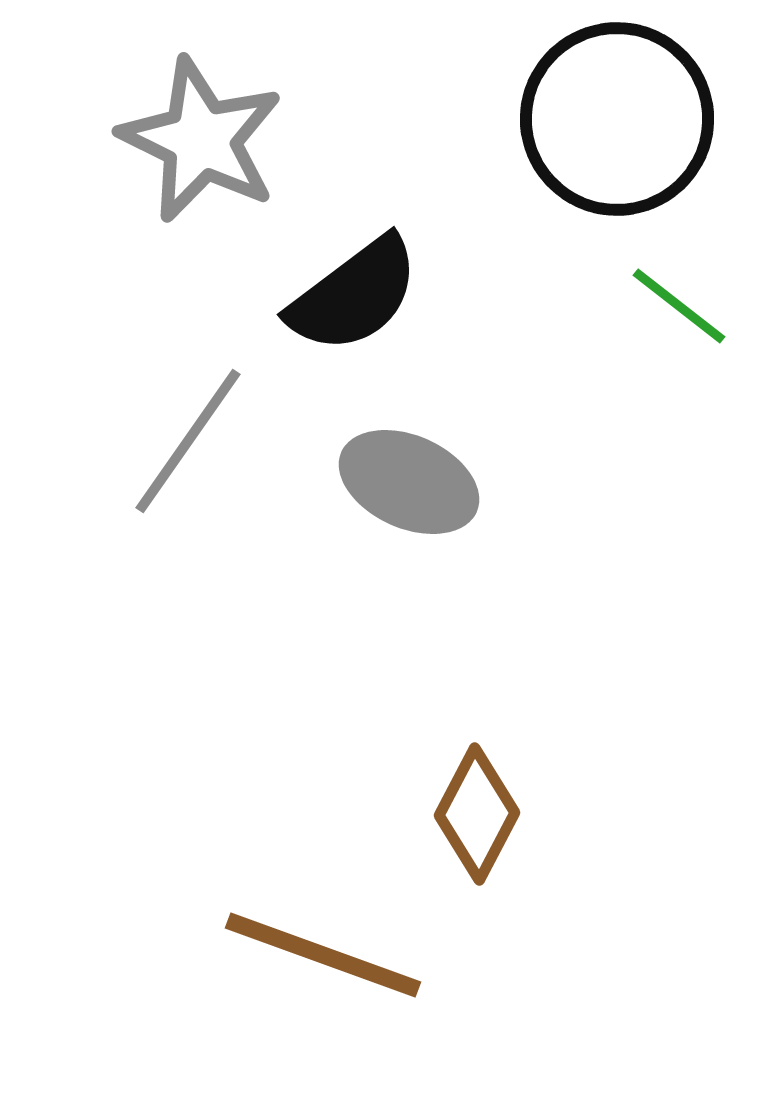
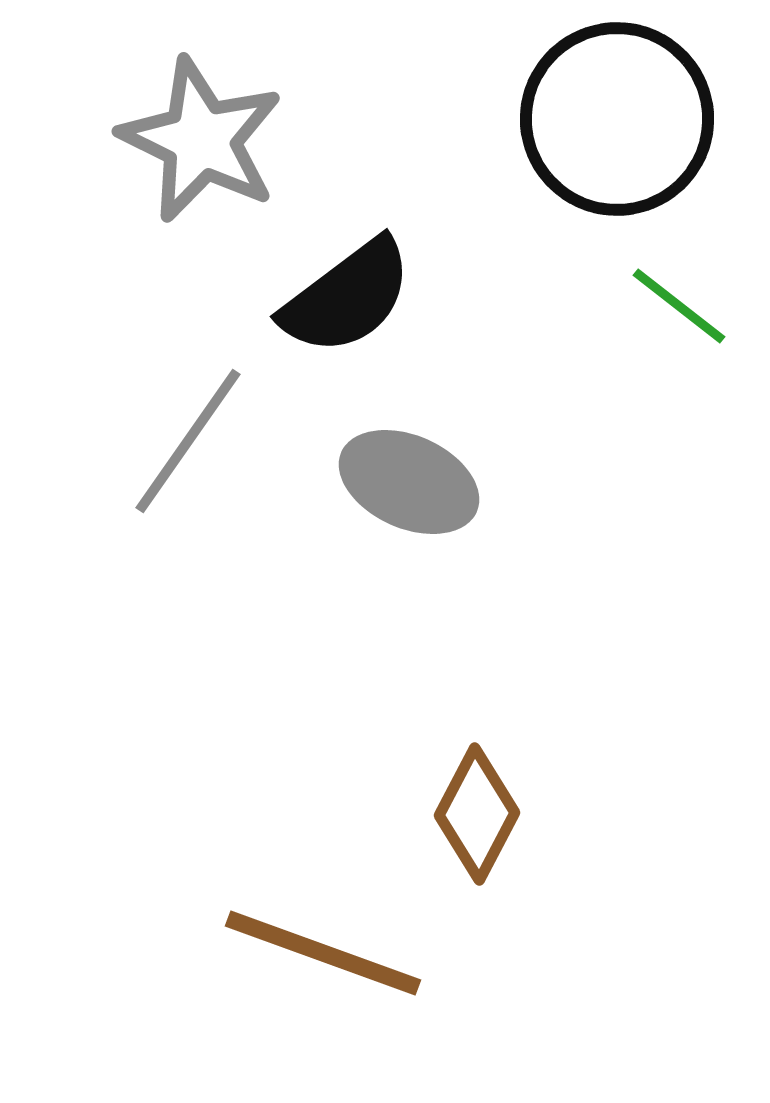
black semicircle: moved 7 px left, 2 px down
brown line: moved 2 px up
